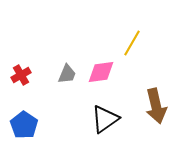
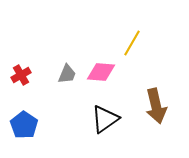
pink diamond: rotated 12 degrees clockwise
